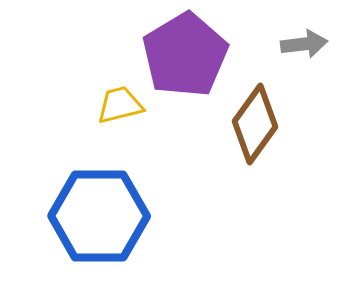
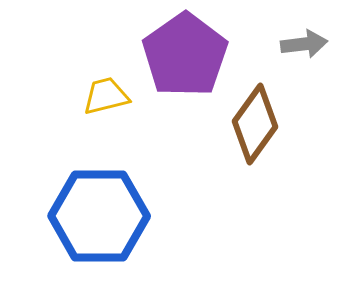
purple pentagon: rotated 4 degrees counterclockwise
yellow trapezoid: moved 14 px left, 9 px up
